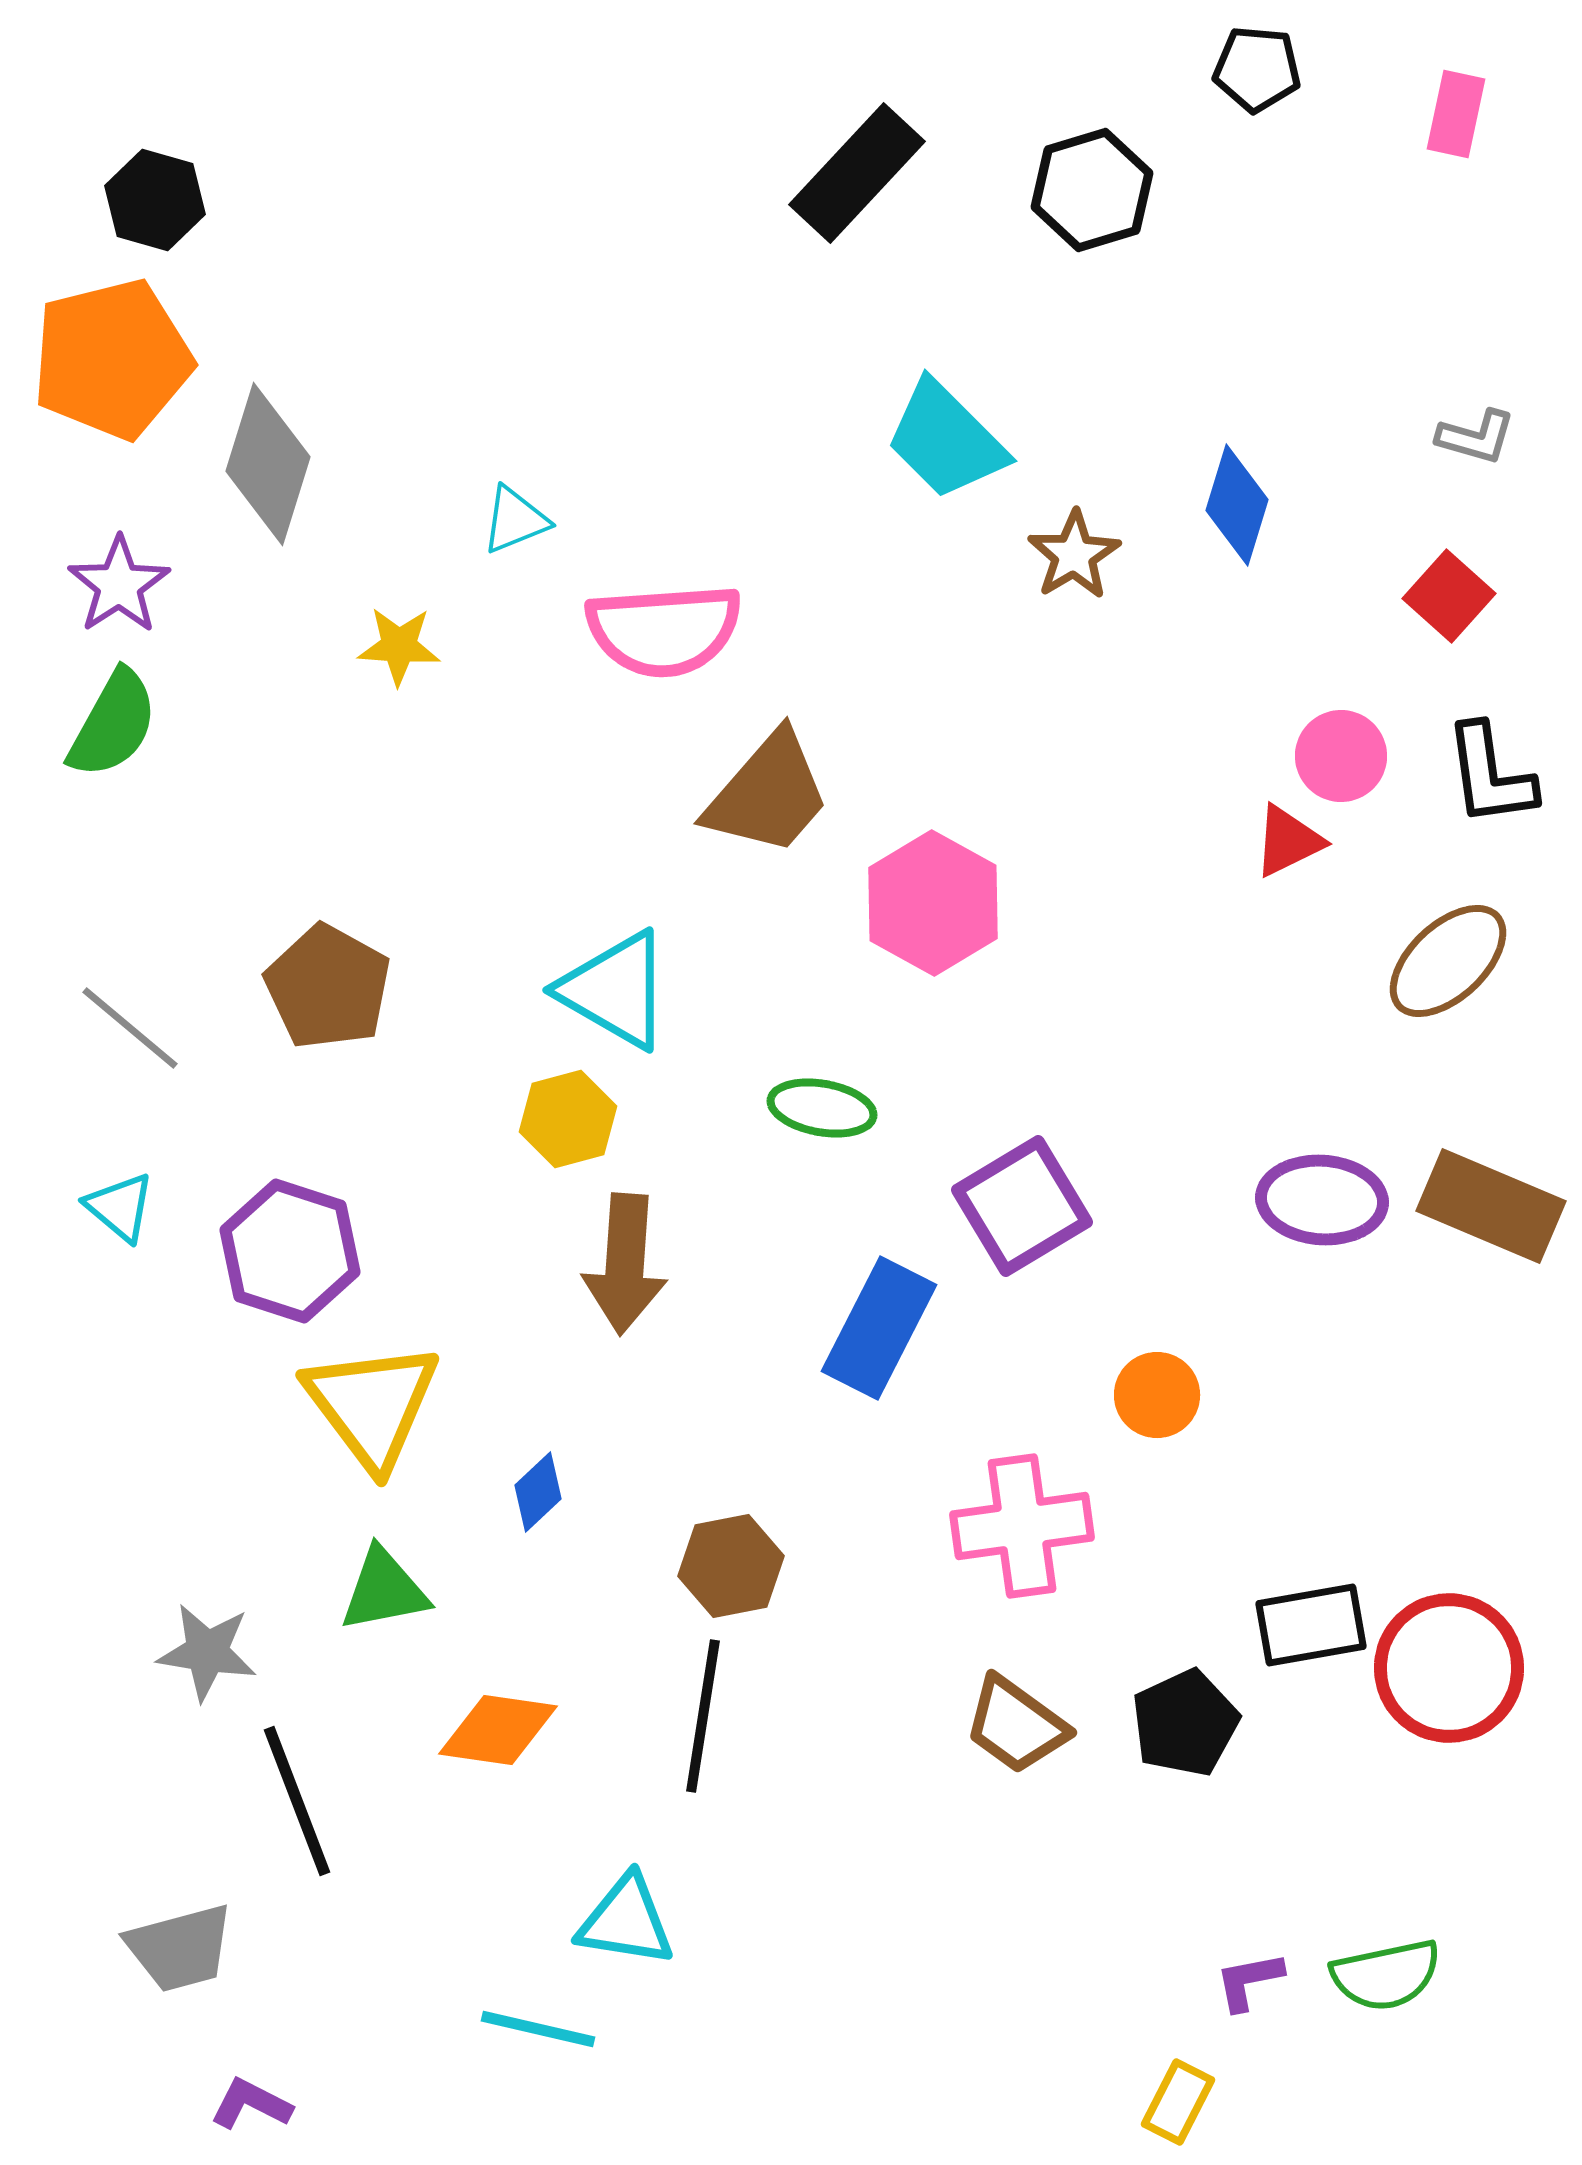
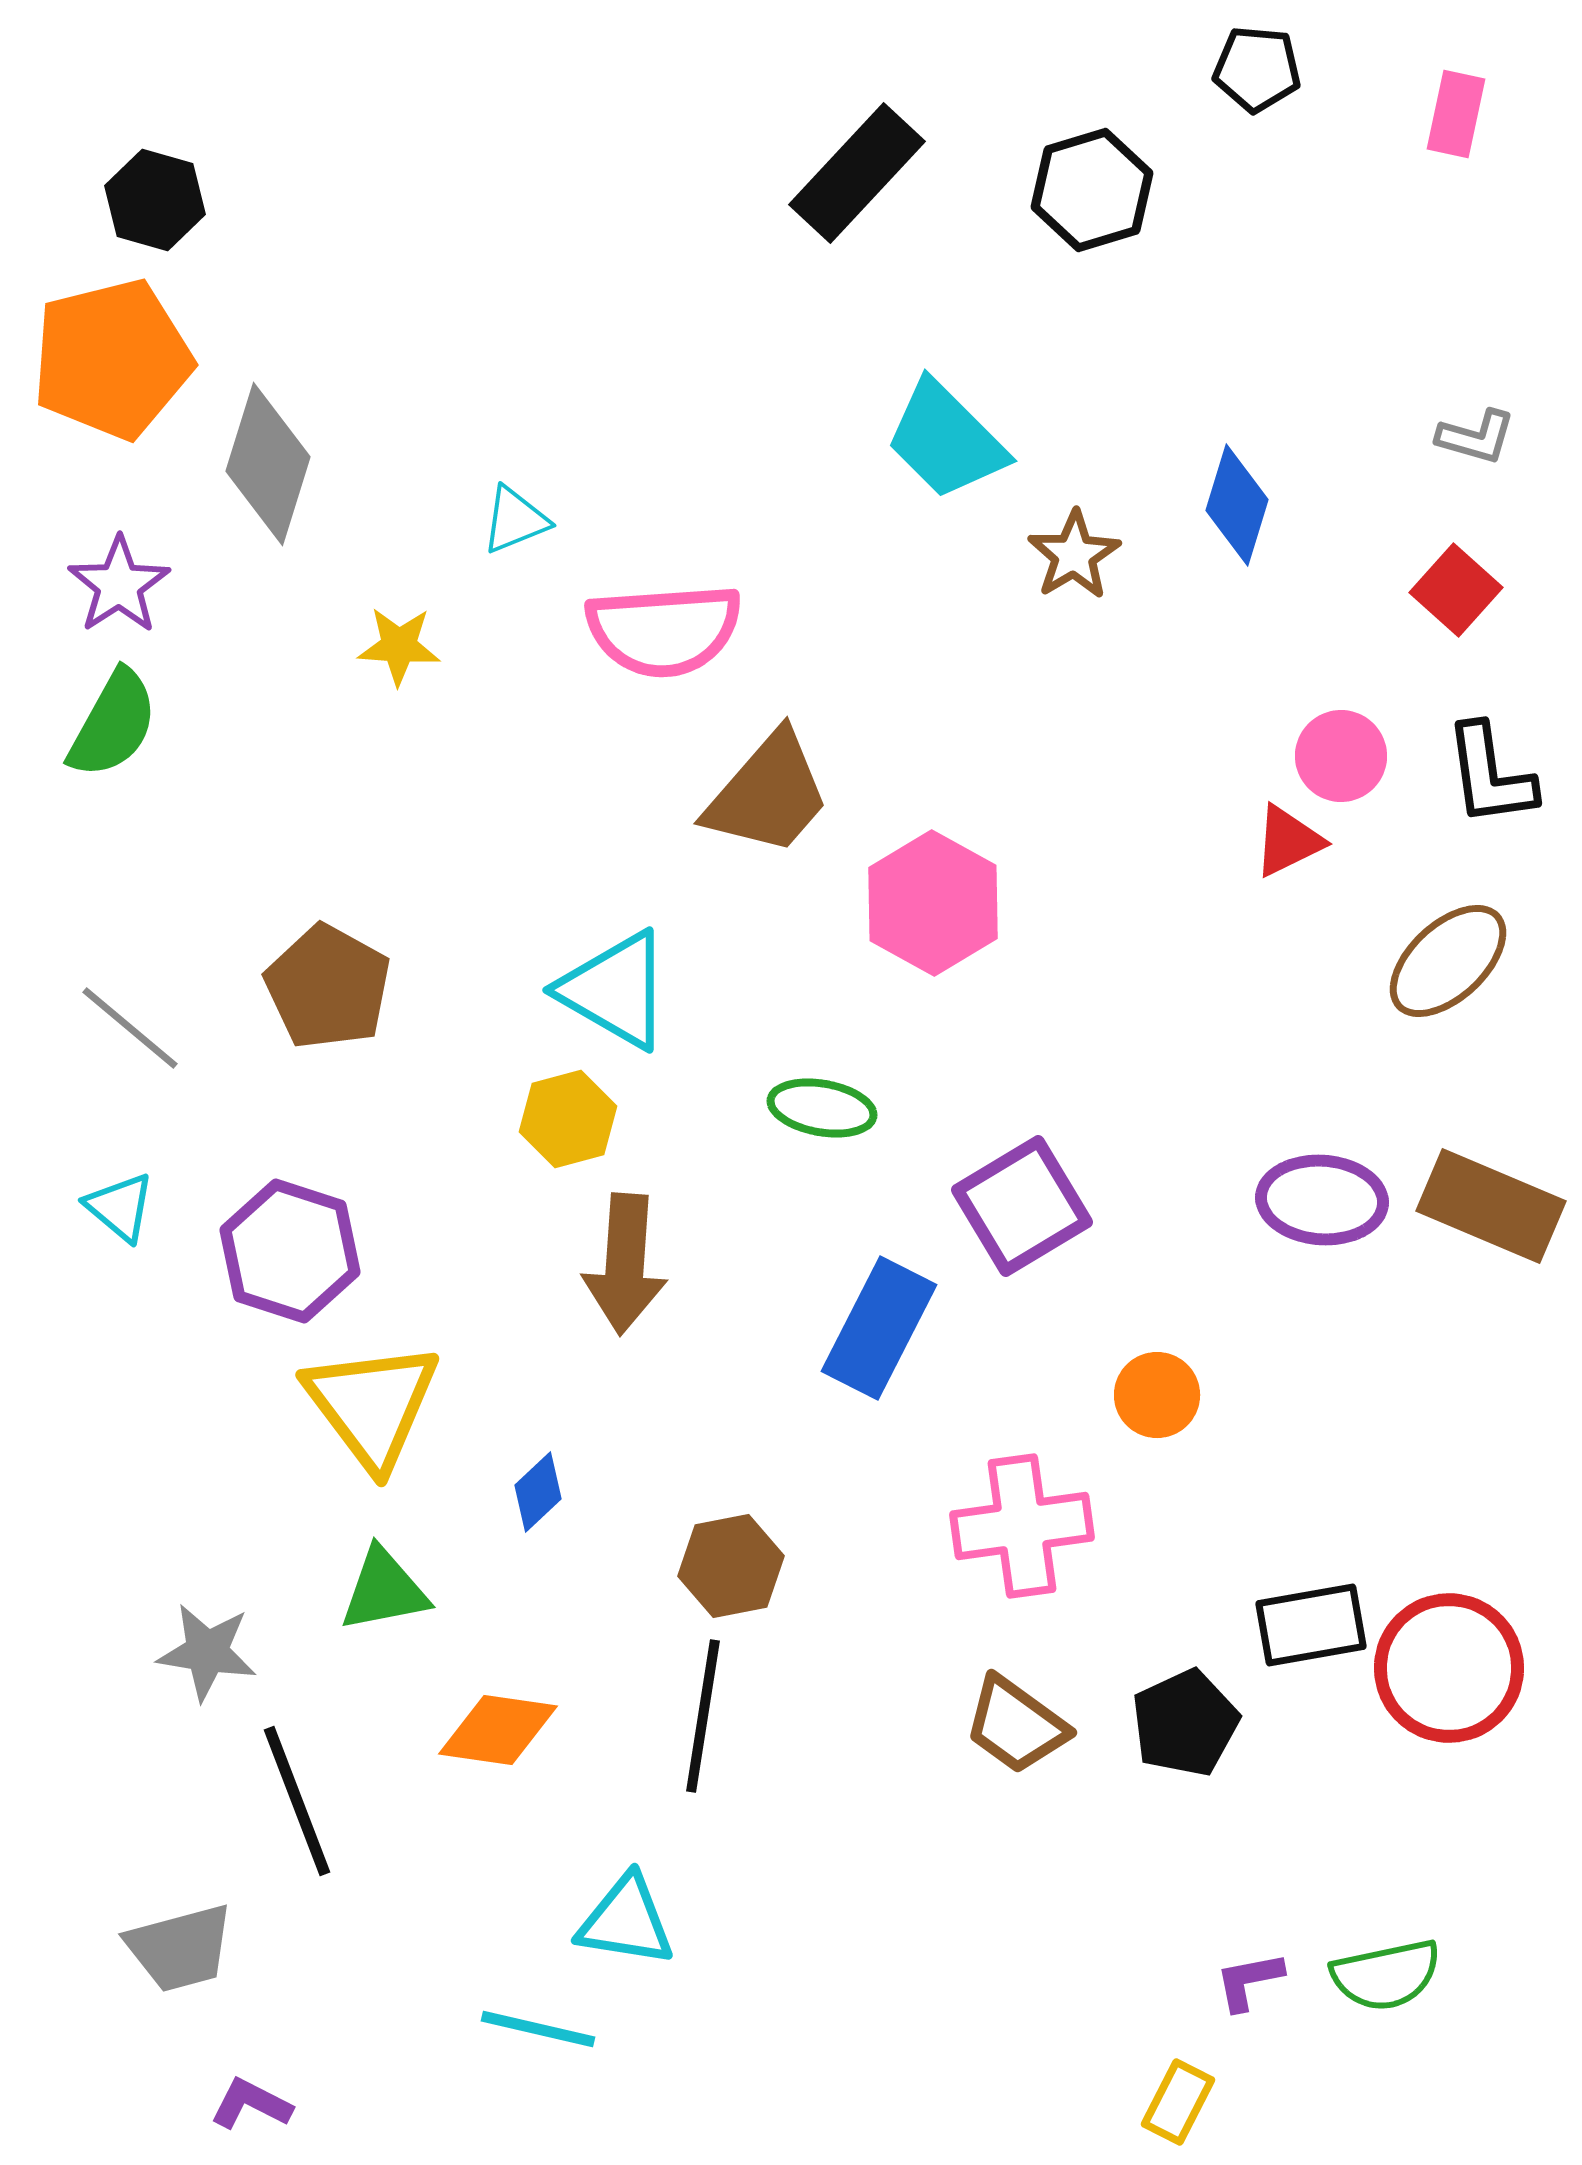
red square at (1449, 596): moved 7 px right, 6 px up
